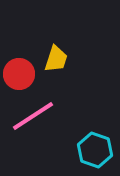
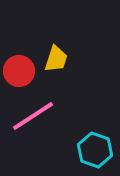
red circle: moved 3 px up
